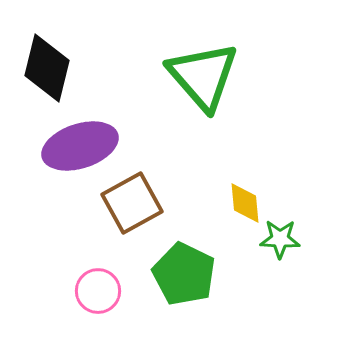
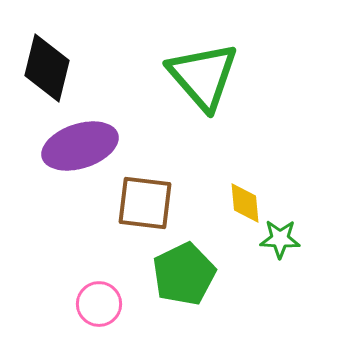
brown square: moved 13 px right; rotated 36 degrees clockwise
green pentagon: rotated 20 degrees clockwise
pink circle: moved 1 px right, 13 px down
